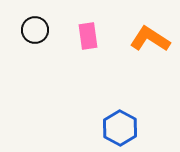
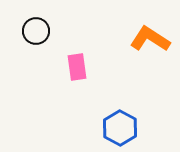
black circle: moved 1 px right, 1 px down
pink rectangle: moved 11 px left, 31 px down
